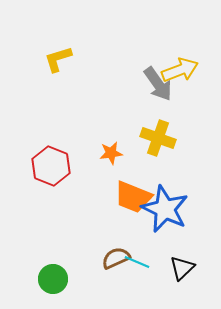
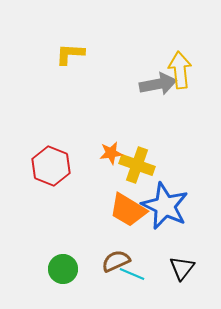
yellow L-shape: moved 12 px right, 5 px up; rotated 20 degrees clockwise
yellow arrow: rotated 75 degrees counterclockwise
gray arrow: rotated 66 degrees counterclockwise
yellow cross: moved 21 px left, 27 px down
orange trapezoid: moved 5 px left, 13 px down; rotated 9 degrees clockwise
blue star: moved 3 px up
brown semicircle: moved 3 px down
cyan line: moved 5 px left, 12 px down
black triangle: rotated 8 degrees counterclockwise
green circle: moved 10 px right, 10 px up
